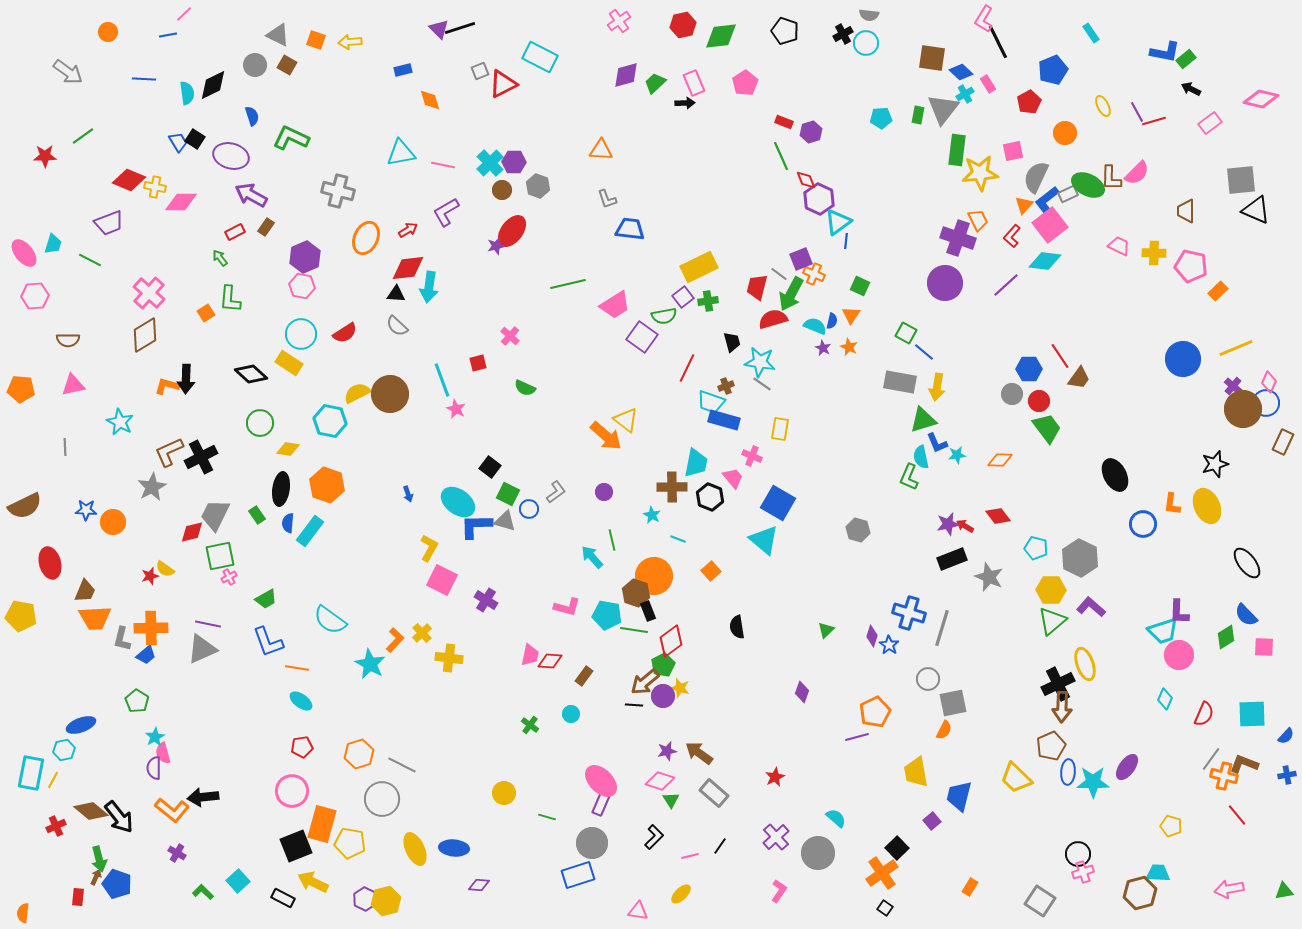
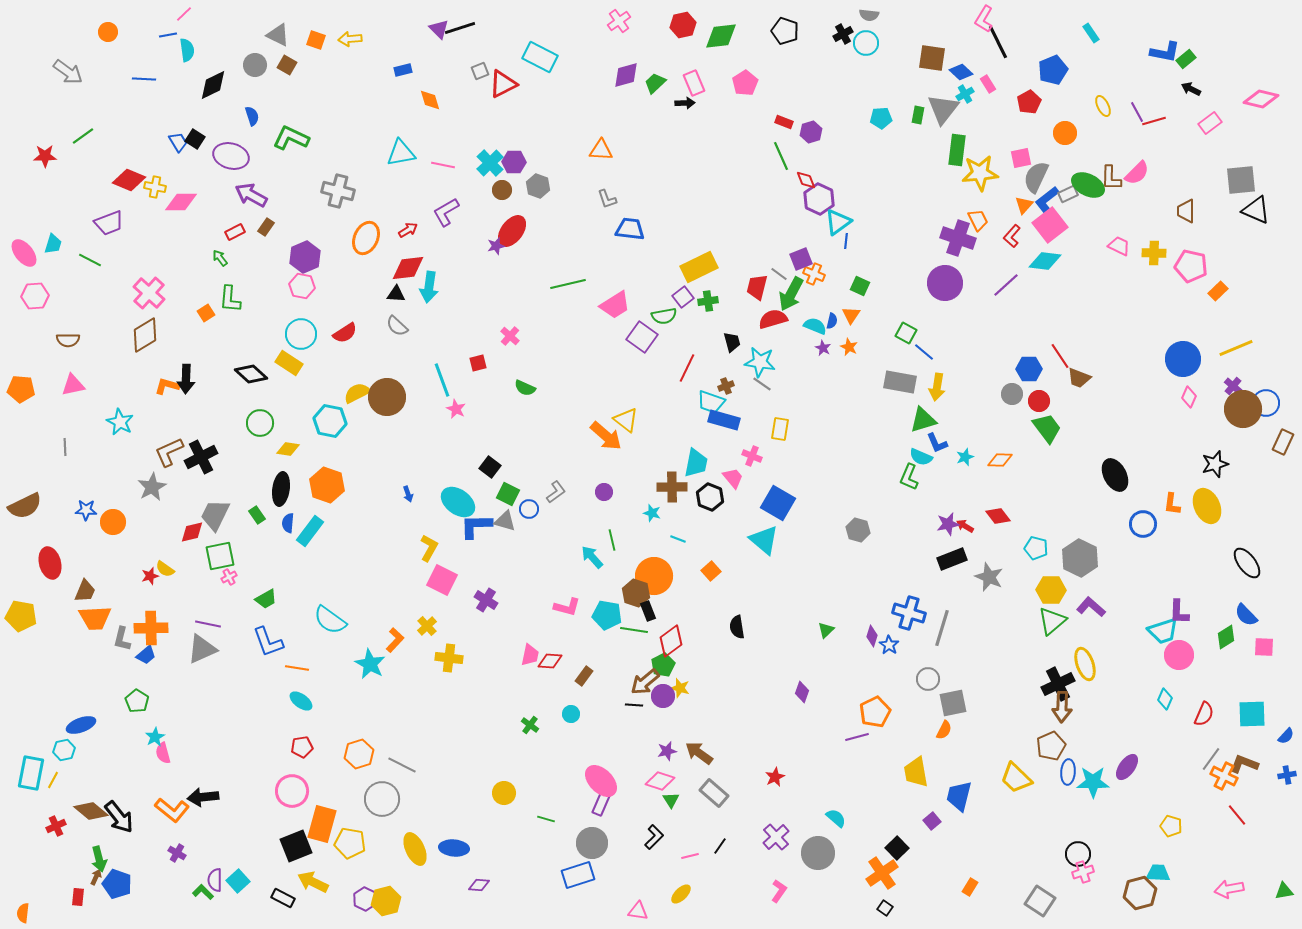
yellow arrow at (350, 42): moved 3 px up
cyan semicircle at (187, 93): moved 43 px up
pink square at (1013, 151): moved 8 px right, 7 px down
brown trapezoid at (1079, 378): rotated 75 degrees clockwise
pink diamond at (1269, 382): moved 80 px left, 15 px down
brown circle at (390, 394): moved 3 px left, 3 px down
cyan star at (957, 455): moved 8 px right, 2 px down; rotated 12 degrees counterclockwise
cyan semicircle at (921, 457): rotated 55 degrees counterclockwise
cyan star at (652, 515): moved 2 px up; rotated 12 degrees counterclockwise
yellow cross at (422, 633): moved 5 px right, 7 px up
purple semicircle at (154, 768): moved 61 px right, 112 px down
orange cross at (1224, 776): rotated 12 degrees clockwise
green line at (547, 817): moved 1 px left, 2 px down
